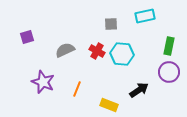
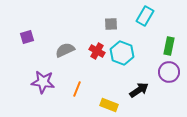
cyan rectangle: rotated 48 degrees counterclockwise
cyan hexagon: moved 1 px up; rotated 15 degrees clockwise
purple star: rotated 15 degrees counterclockwise
